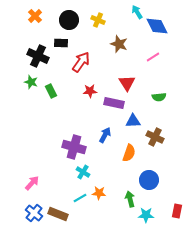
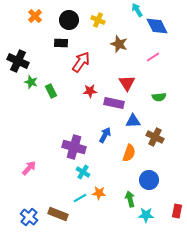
cyan arrow: moved 2 px up
black cross: moved 20 px left, 5 px down
pink arrow: moved 3 px left, 15 px up
blue cross: moved 5 px left, 4 px down
